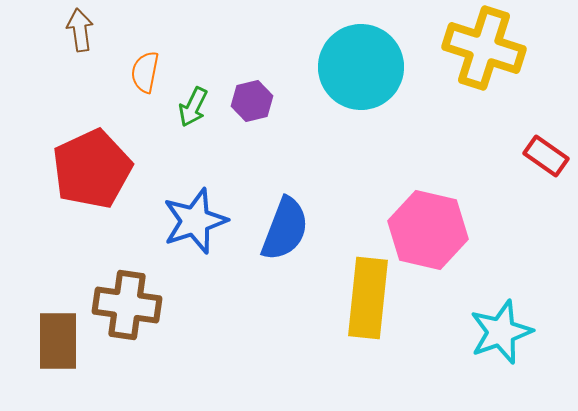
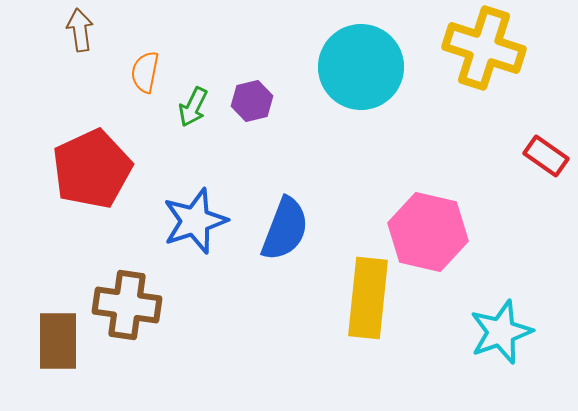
pink hexagon: moved 2 px down
